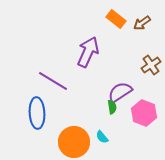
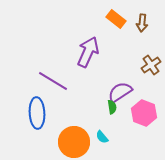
brown arrow: rotated 48 degrees counterclockwise
